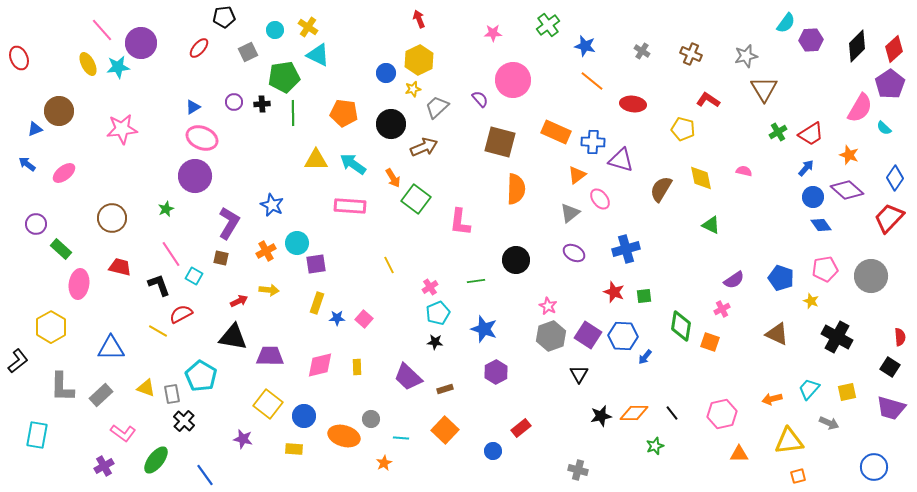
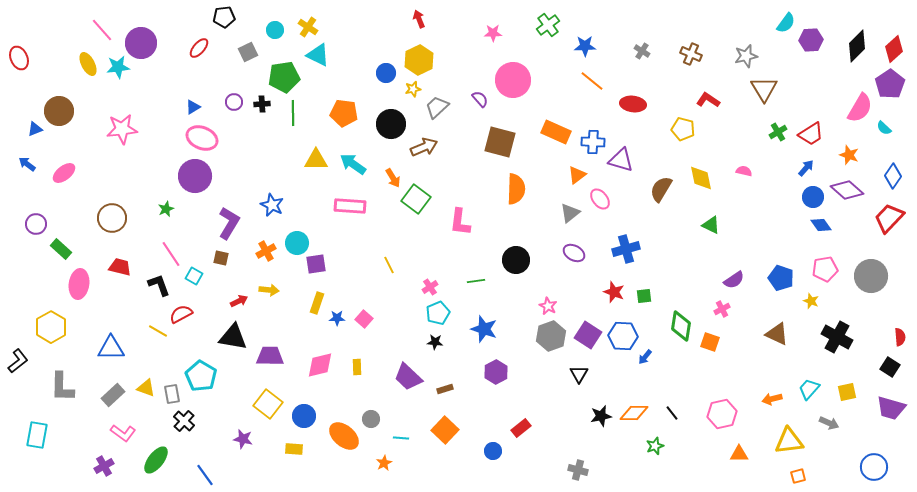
blue star at (585, 46): rotated 15 degrees counterclockwise
blue diamond at (895, 178): moved 2 px left, 2 px up
gray rectangle at (101, 395): moved 12 px right
orange ellipse at (344, 436): rotated 24 degrees clockwise
